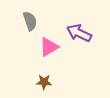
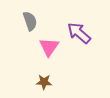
purple arrow: rotated 15 degrees clockwise
pink triangle: rotated 25 degrees counterclockwise
